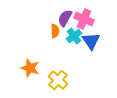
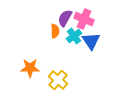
orange star: rotated 18 degrees counterclockwise
